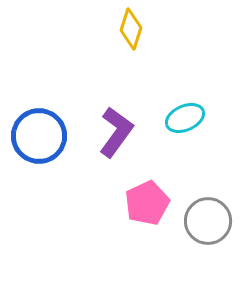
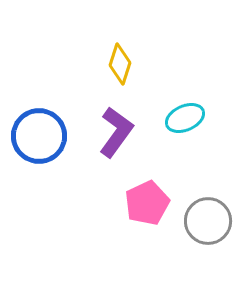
yellow diamond: moved 11 px left, 35 px down
